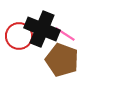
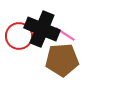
brown pentagon: rotated 24 degrees counterclockwise
